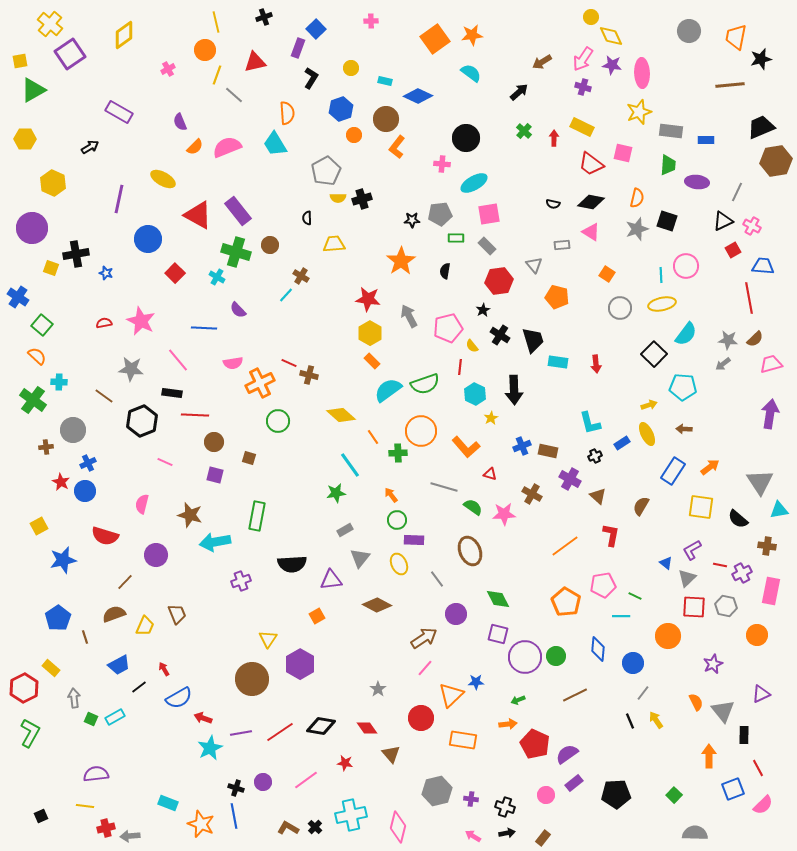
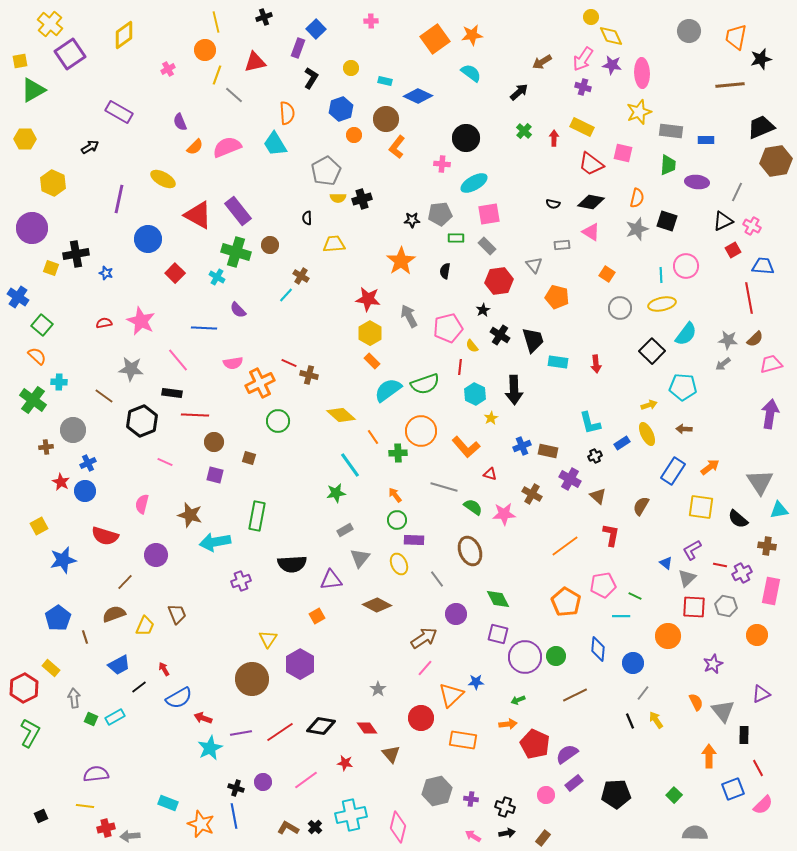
black square at (654, 354): moved 2 px left, 3 px up
orange arrow at (391, 495): moved 4 px right
